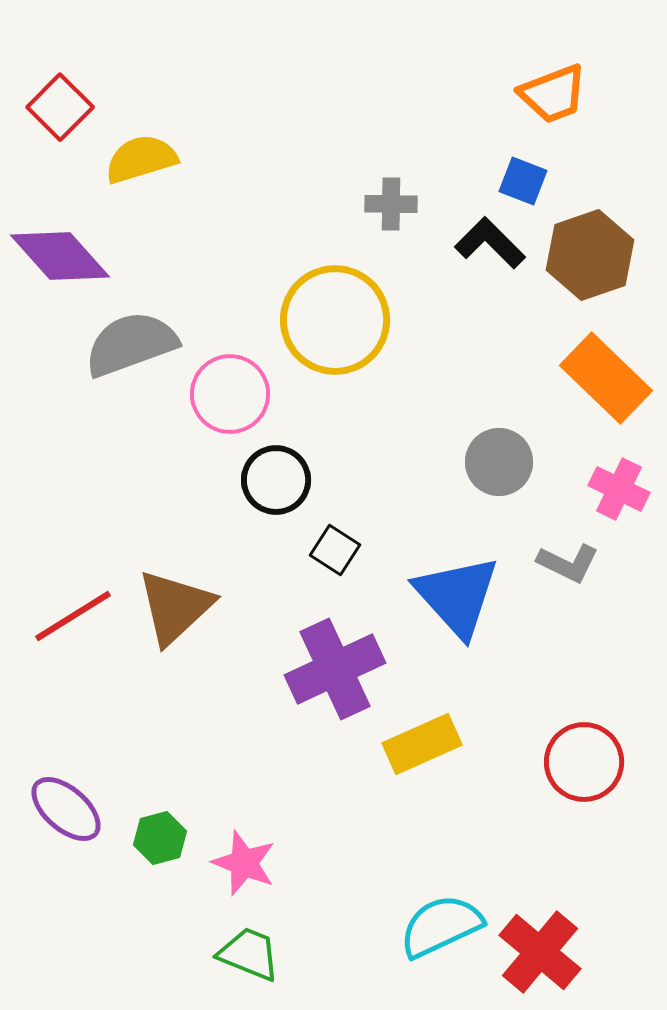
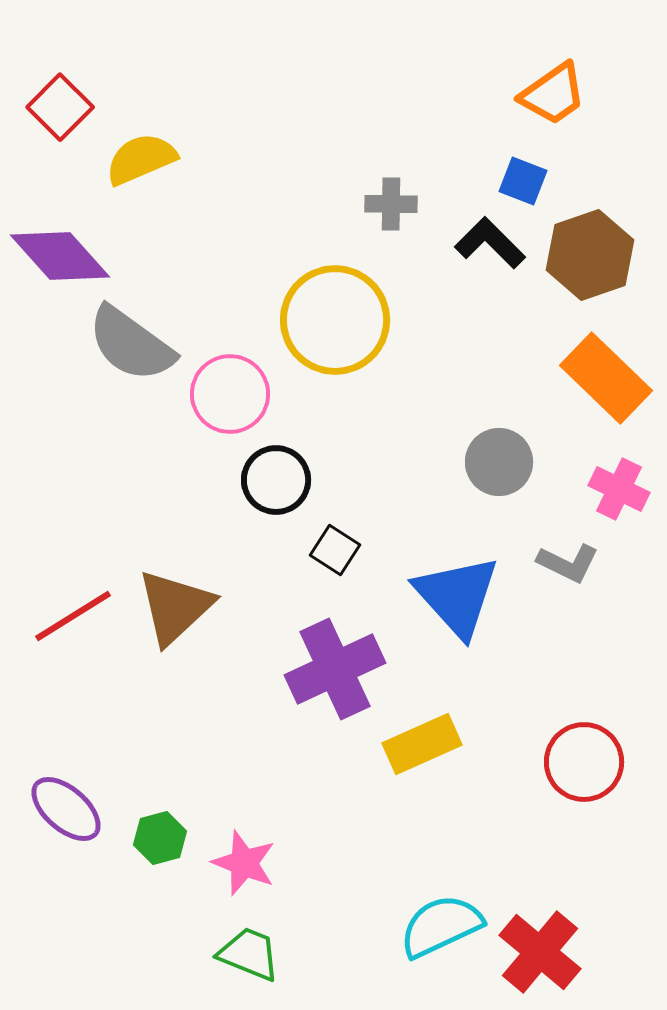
orange trapezoid: rotated 14 degrees counterclockwise
yellow semicircle: rotated 6 degrees counterclockwise
gray semicircle: rotated 124 degrees counterclockwise
